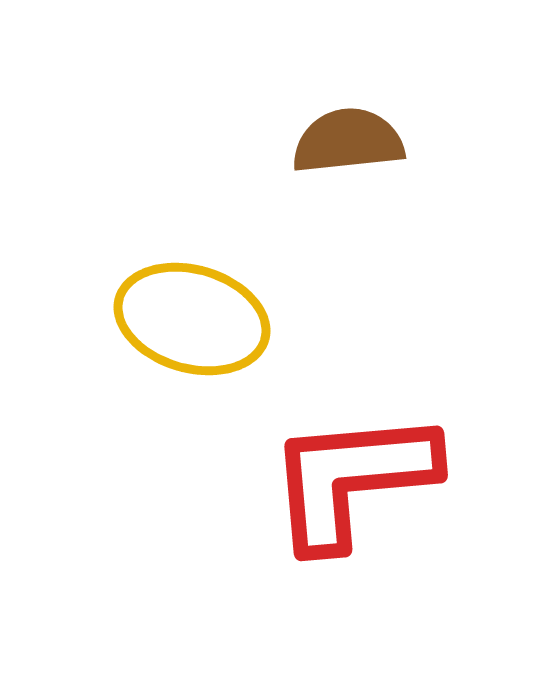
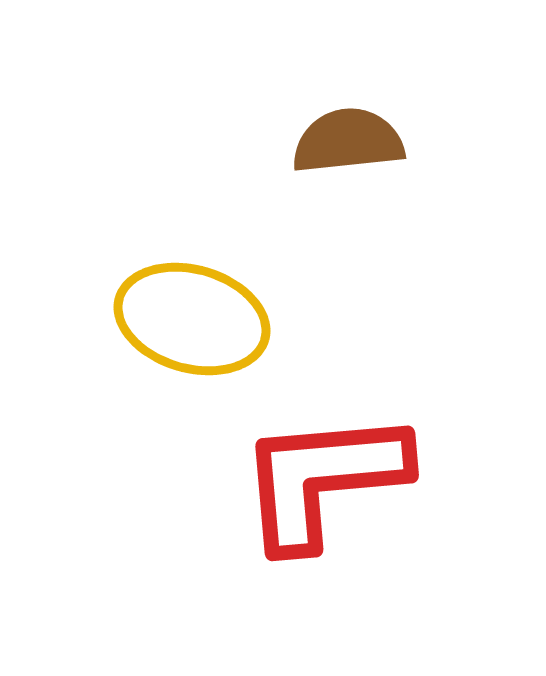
red L-shape: moved 29 px left
